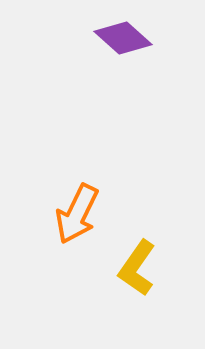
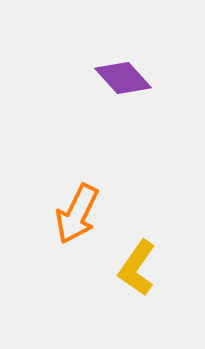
purple diamond: moved 40 px down; rotated 6 degrees clockwise
